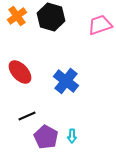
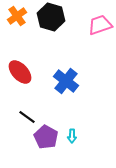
black line: moved 1 px down; rotated 60 degrees clockwise
